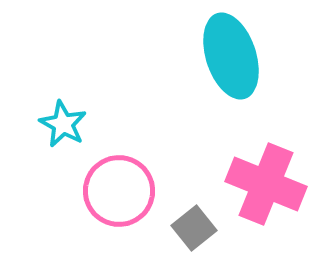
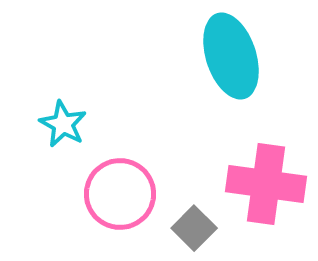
pink cross: rotated 14 degrees counterclockwise
pink circle: moved 1 px right, 3 px down
gray square: rotated 6 degrees counterclockwise
